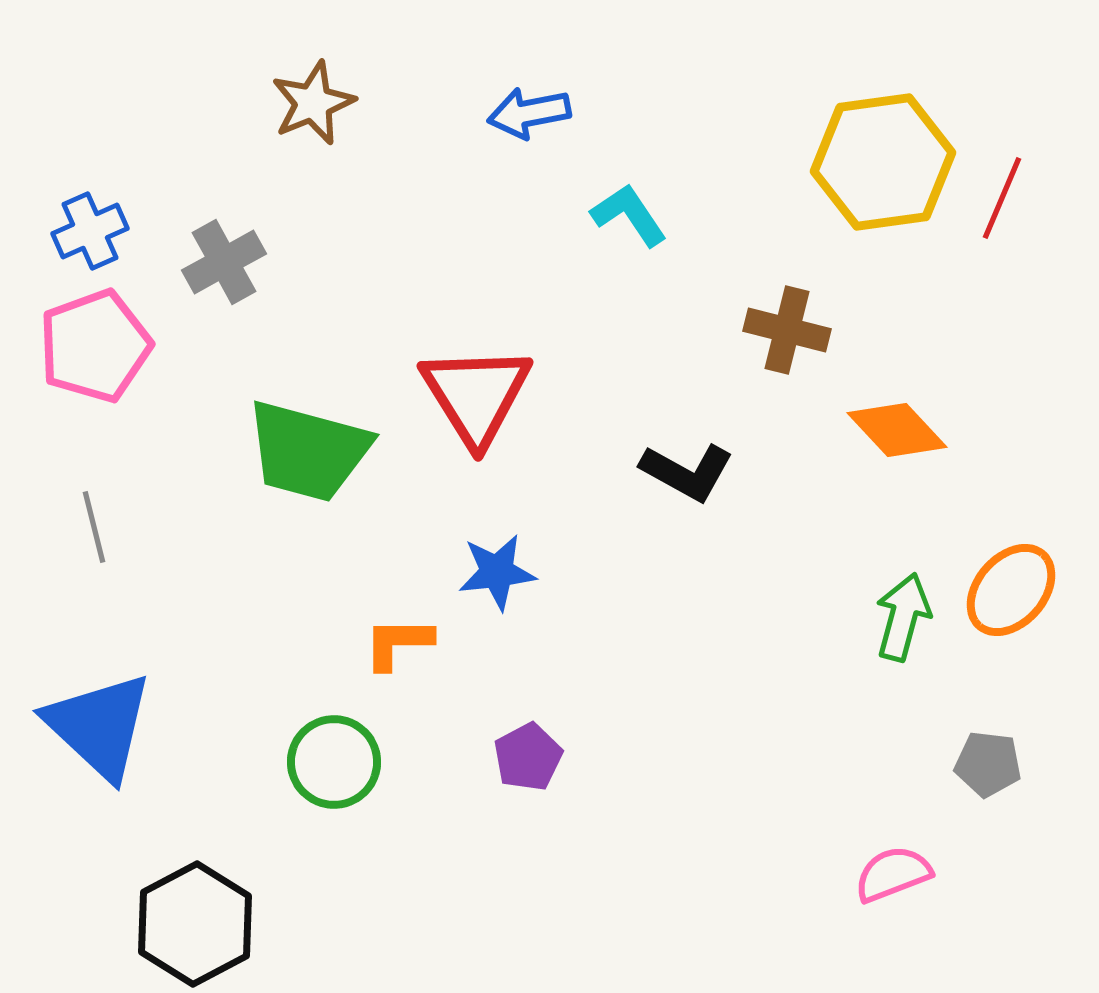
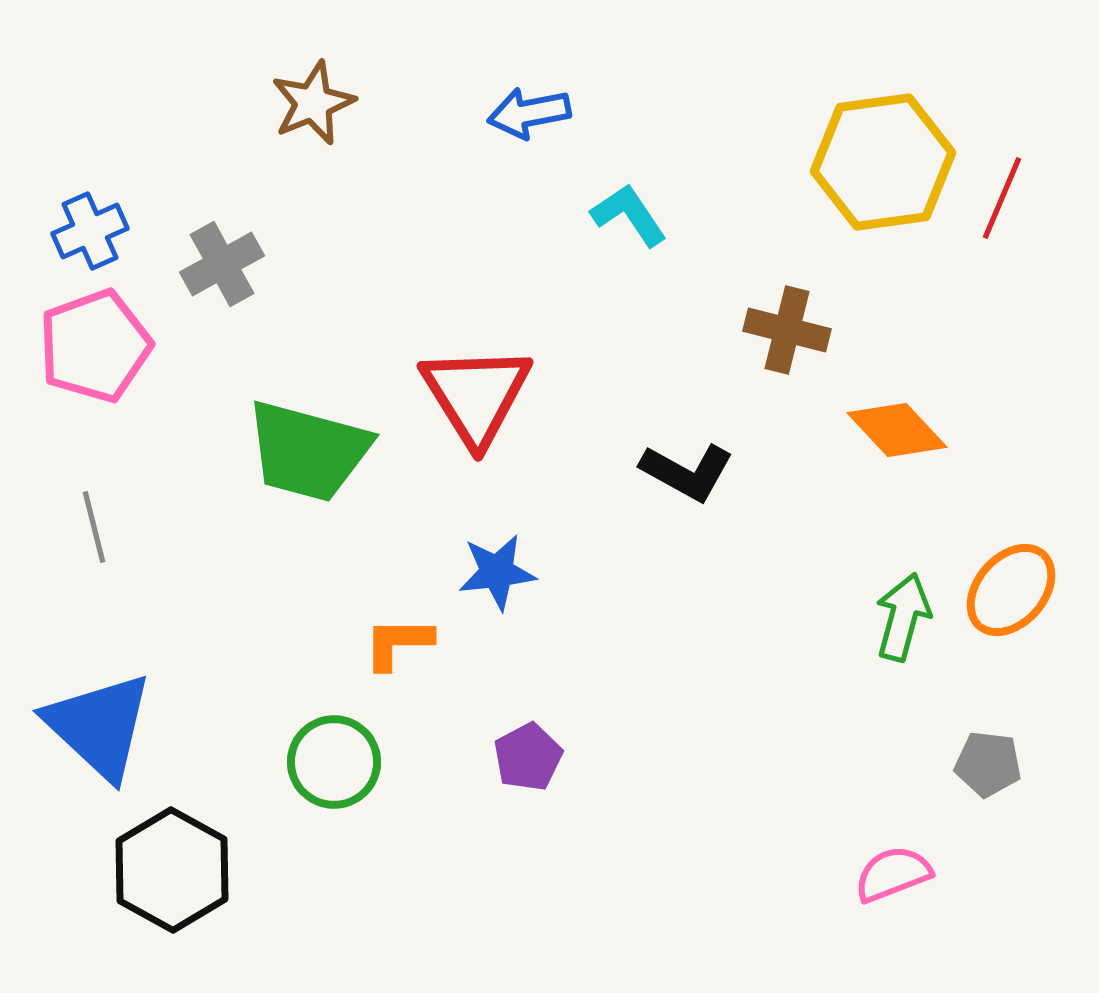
gray cross: moved 2 px left, 2 px down
black hexagon: moved 23 px left, 54 px up; rotated 3 degrees counterclockwise
